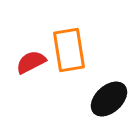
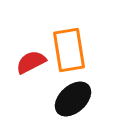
black ellipse: moved 36 px left
